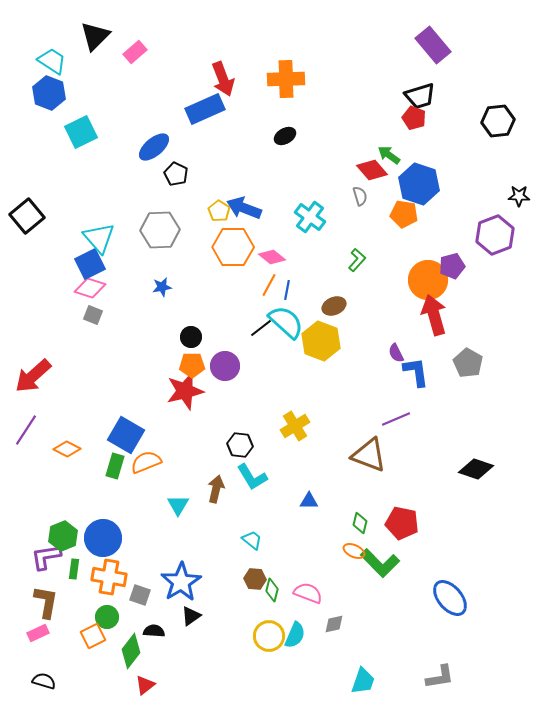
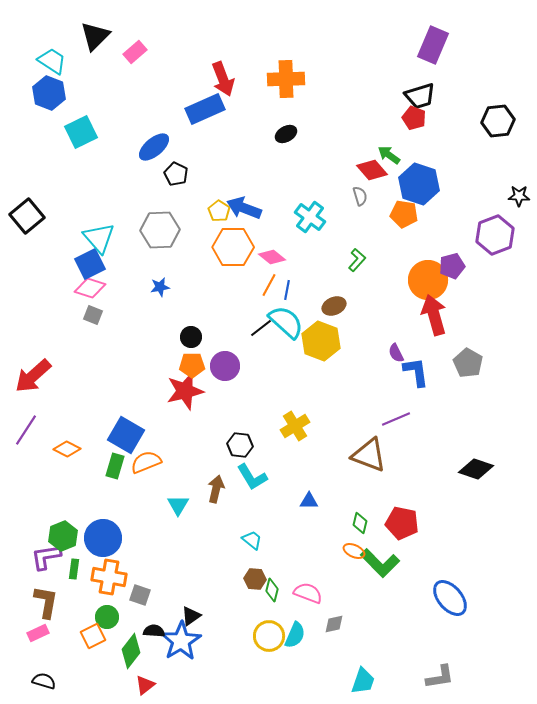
purple rectangle at (433, 45): rotated 63 degrees clockwise
black ellipse at (285, 136): moved 1 px right, 2 px up
blue star at (162, 287): moved 2 px left
blue star at (181, 582): moved 59 px down
